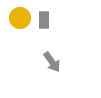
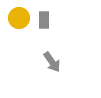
yellow circle: moved 1 px left
